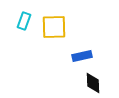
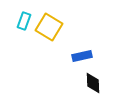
yellow square: moved 5 px left; rotated 32 degrees clockwise
